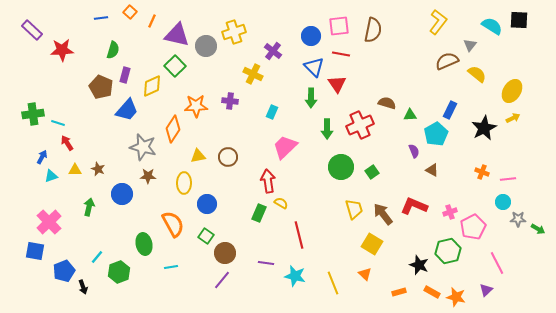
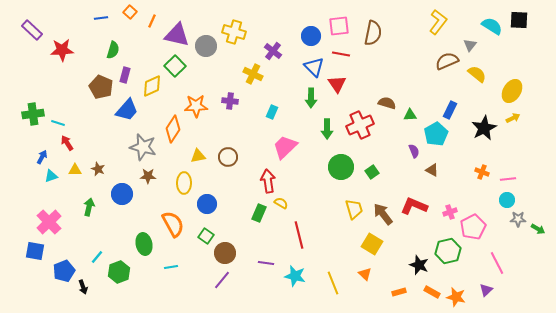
brown semicircle at (373, 30): moved 3 px down
yellow cross at (234, 32): rotated 35 degrees clockwise
cyan circle at (503, 202): moved 4 px right, 2 px up
